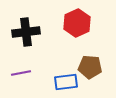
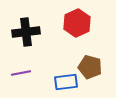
brown pentagon: rotated 10 degrees clockwise
